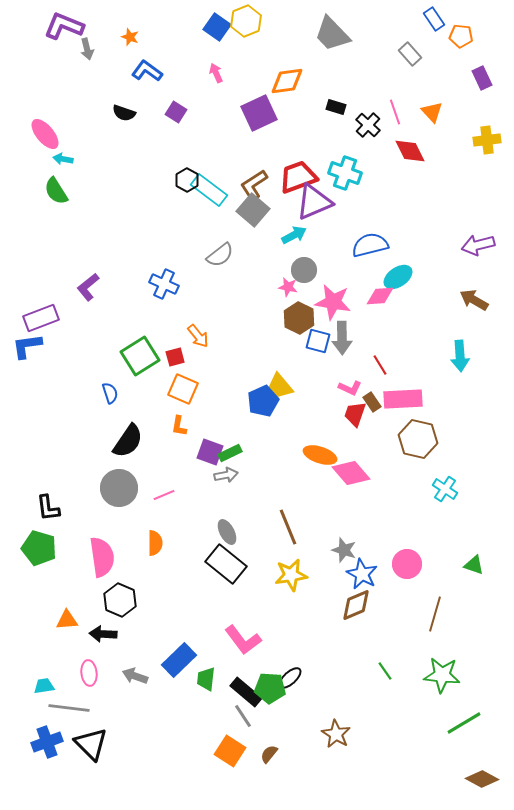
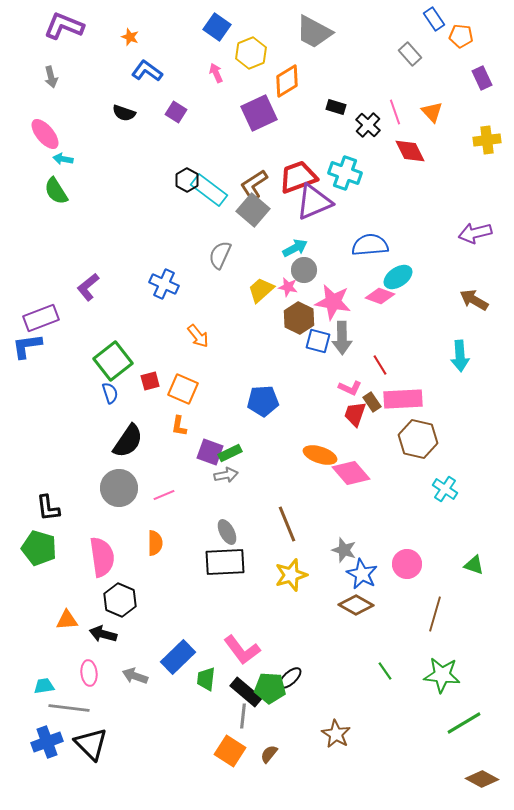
yellow hexagon at (246, 21): moved 5 px right, 32 px down
gray trapezoid at (332, 34): moved 18 px left, 2 px up; rotated 18 degrees counterclockwise
gray arrow at (87, 49): moved 36 px left, 28 px down
orange diamond at (287, 81): rotated 24 degrees counterclockwise
cyan arrow at (294, 235): moved 1 px right, 13 px down
blue semicircle at (370, 245): rotated 9 degrees clockwise
purple arrow at (478, 245): moved 3 px left, 12 px up
gray semicircle at (220, 255): rotated 152 degrees clockwise
pink diamond at (380, 296): rotated 24 degrees clockwise
green square at (140, 356): moved 27 px left, 5 px down; rotated 6 degrees counterclockwise
red square at (175, 357): moved 25 px left, 24 px down
yellow trapezoid at (280, 386): moved 19 px left, 96 px up; rotated 88 degrees clockwise
blue pentagon at (263, 401): rotated 20 degrees clockwise
brown line at (288, 527): moved 1 px left, 3 px up
black rectangle at (226, 564): moved 1 px left, 2 px up; rotated 42 degrees counterclockwise
yellow star at (291, 575): rotated 8 degrees counterclockwise
brown diamond at (356, 605): rotated 52 degrees clockwise
black arrow at (103, 634): rotated 12 degrees clockwise
pink L-shape at (243, 640): moved 1 px left, 10 px down
blue rectangle at (179, 660): moved 1 px left, 3 px up
gray line at (243, 716): rotated 40 degrees clockwise
